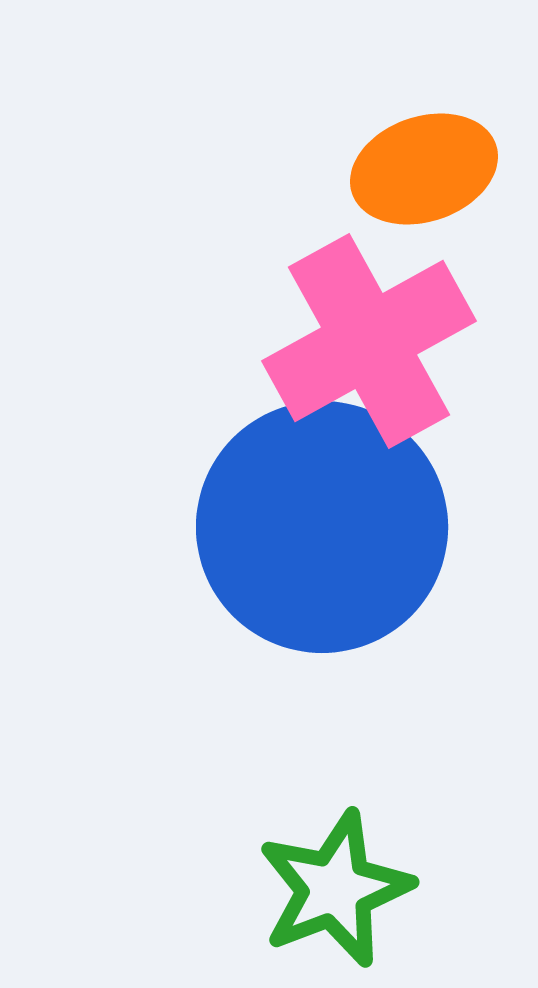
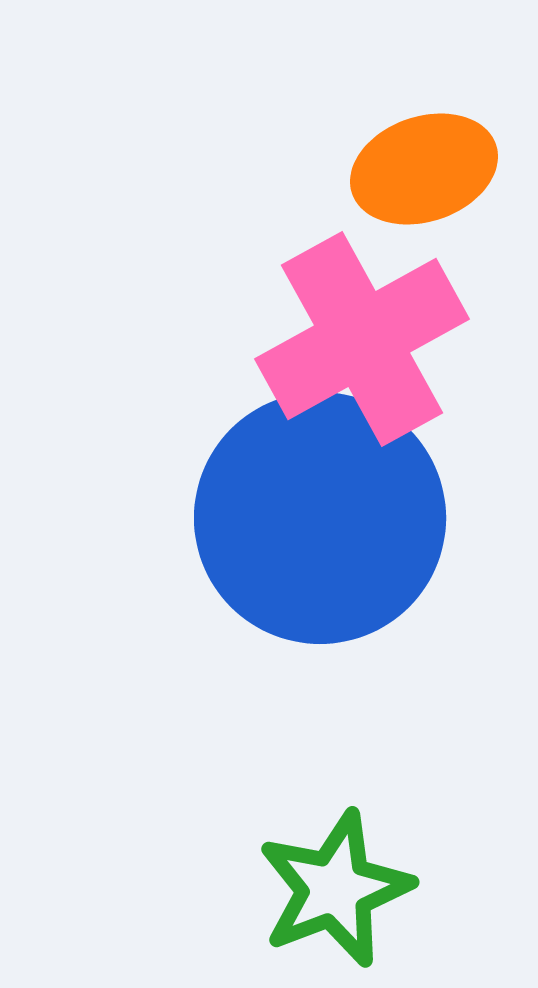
pink cross: moved 7 px left, 2 px up
blue circle: moved 2 px left, 9 px up
